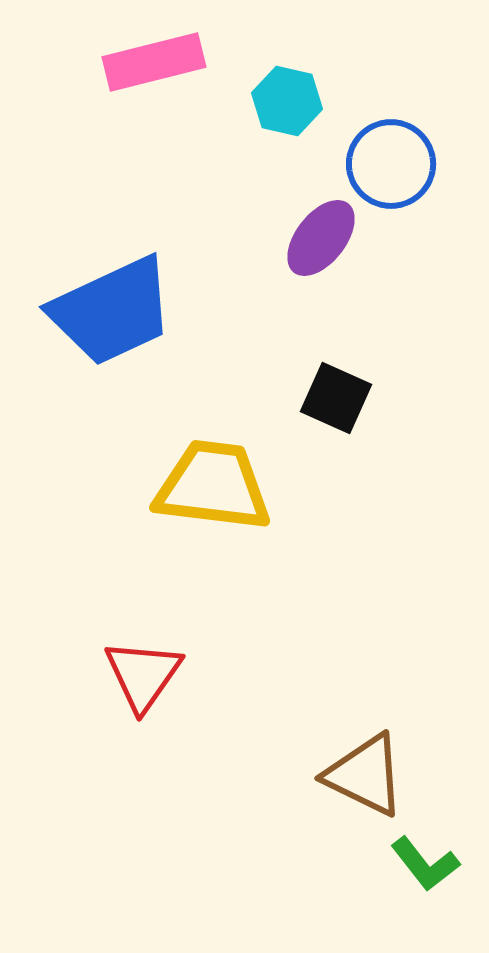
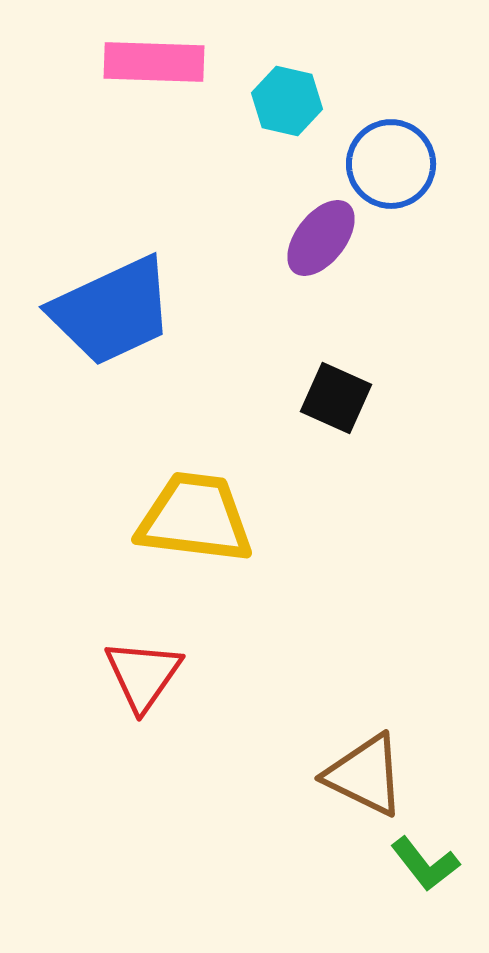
pink rectangle: rotated 16 degrees clockwise
yellow trapezoid: moved 18 px left, 32 px down
